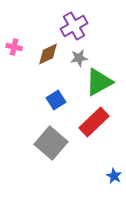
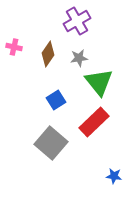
purple cross: moved 3 px right, 5 px up
brown diamond: rotated 30 degrees counterclockwise
green triangle: rotated 40 degrees counterclockwise
blue star: rotated 21 degrees counterclockwise
